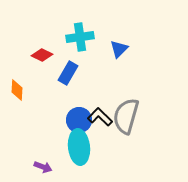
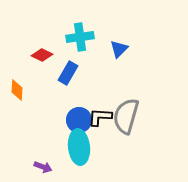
black L-shape: rotated 40 degrees counterclockwise
